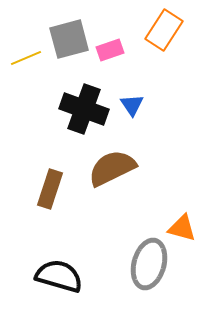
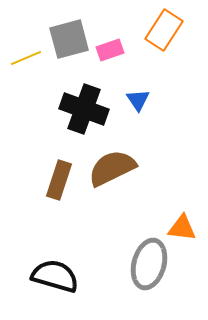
blue triangle: moved 6 px right, 5 px up
brown rectangle: moved 9 px right, 9 px up
orange triangle: rotated 8 degrees counterclockwise
black semicircle: moved 4 px left
